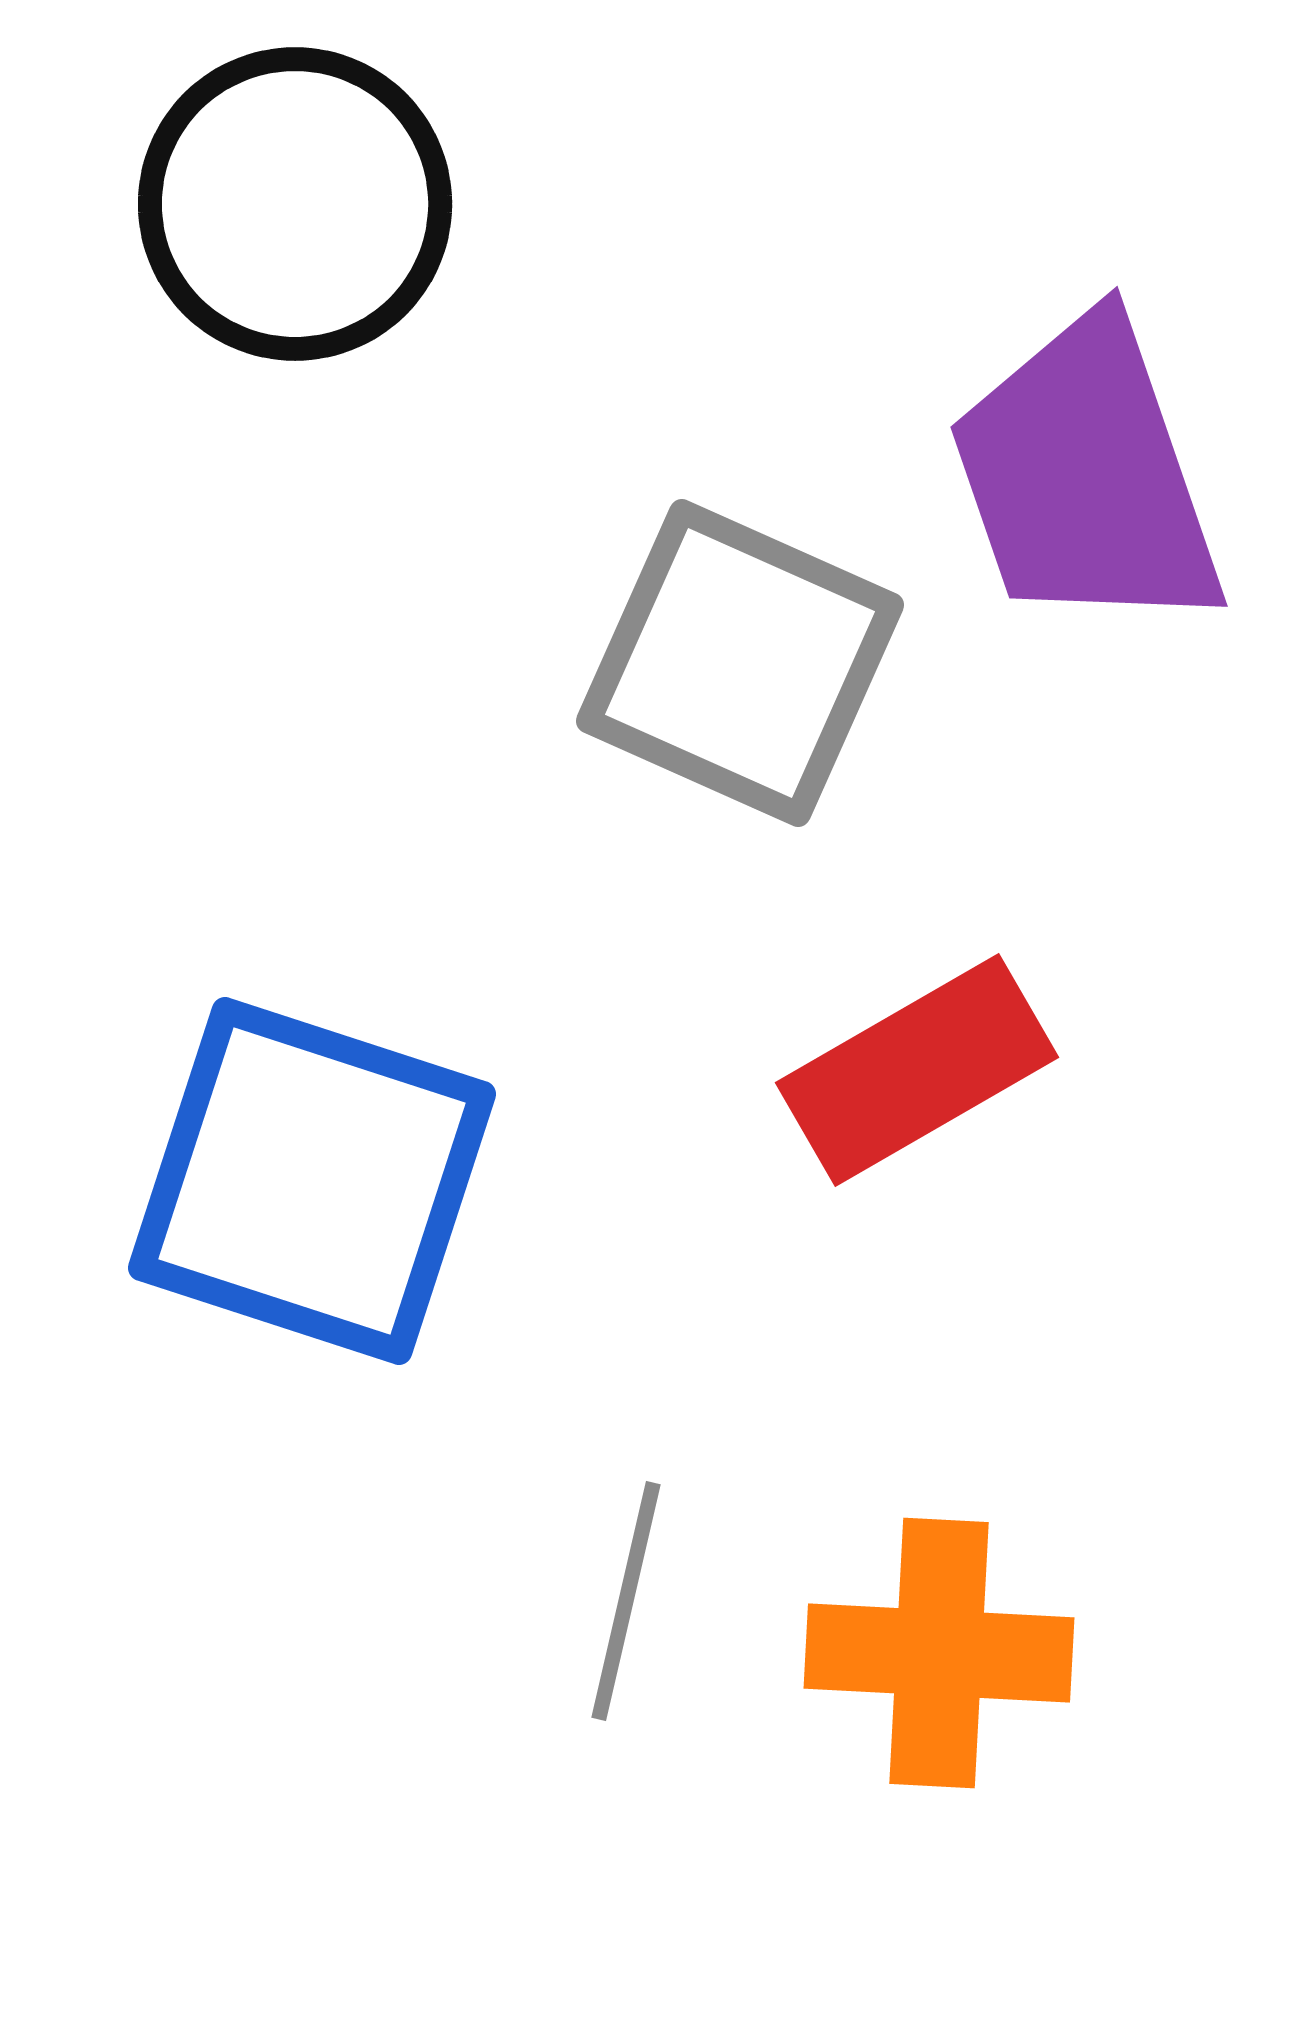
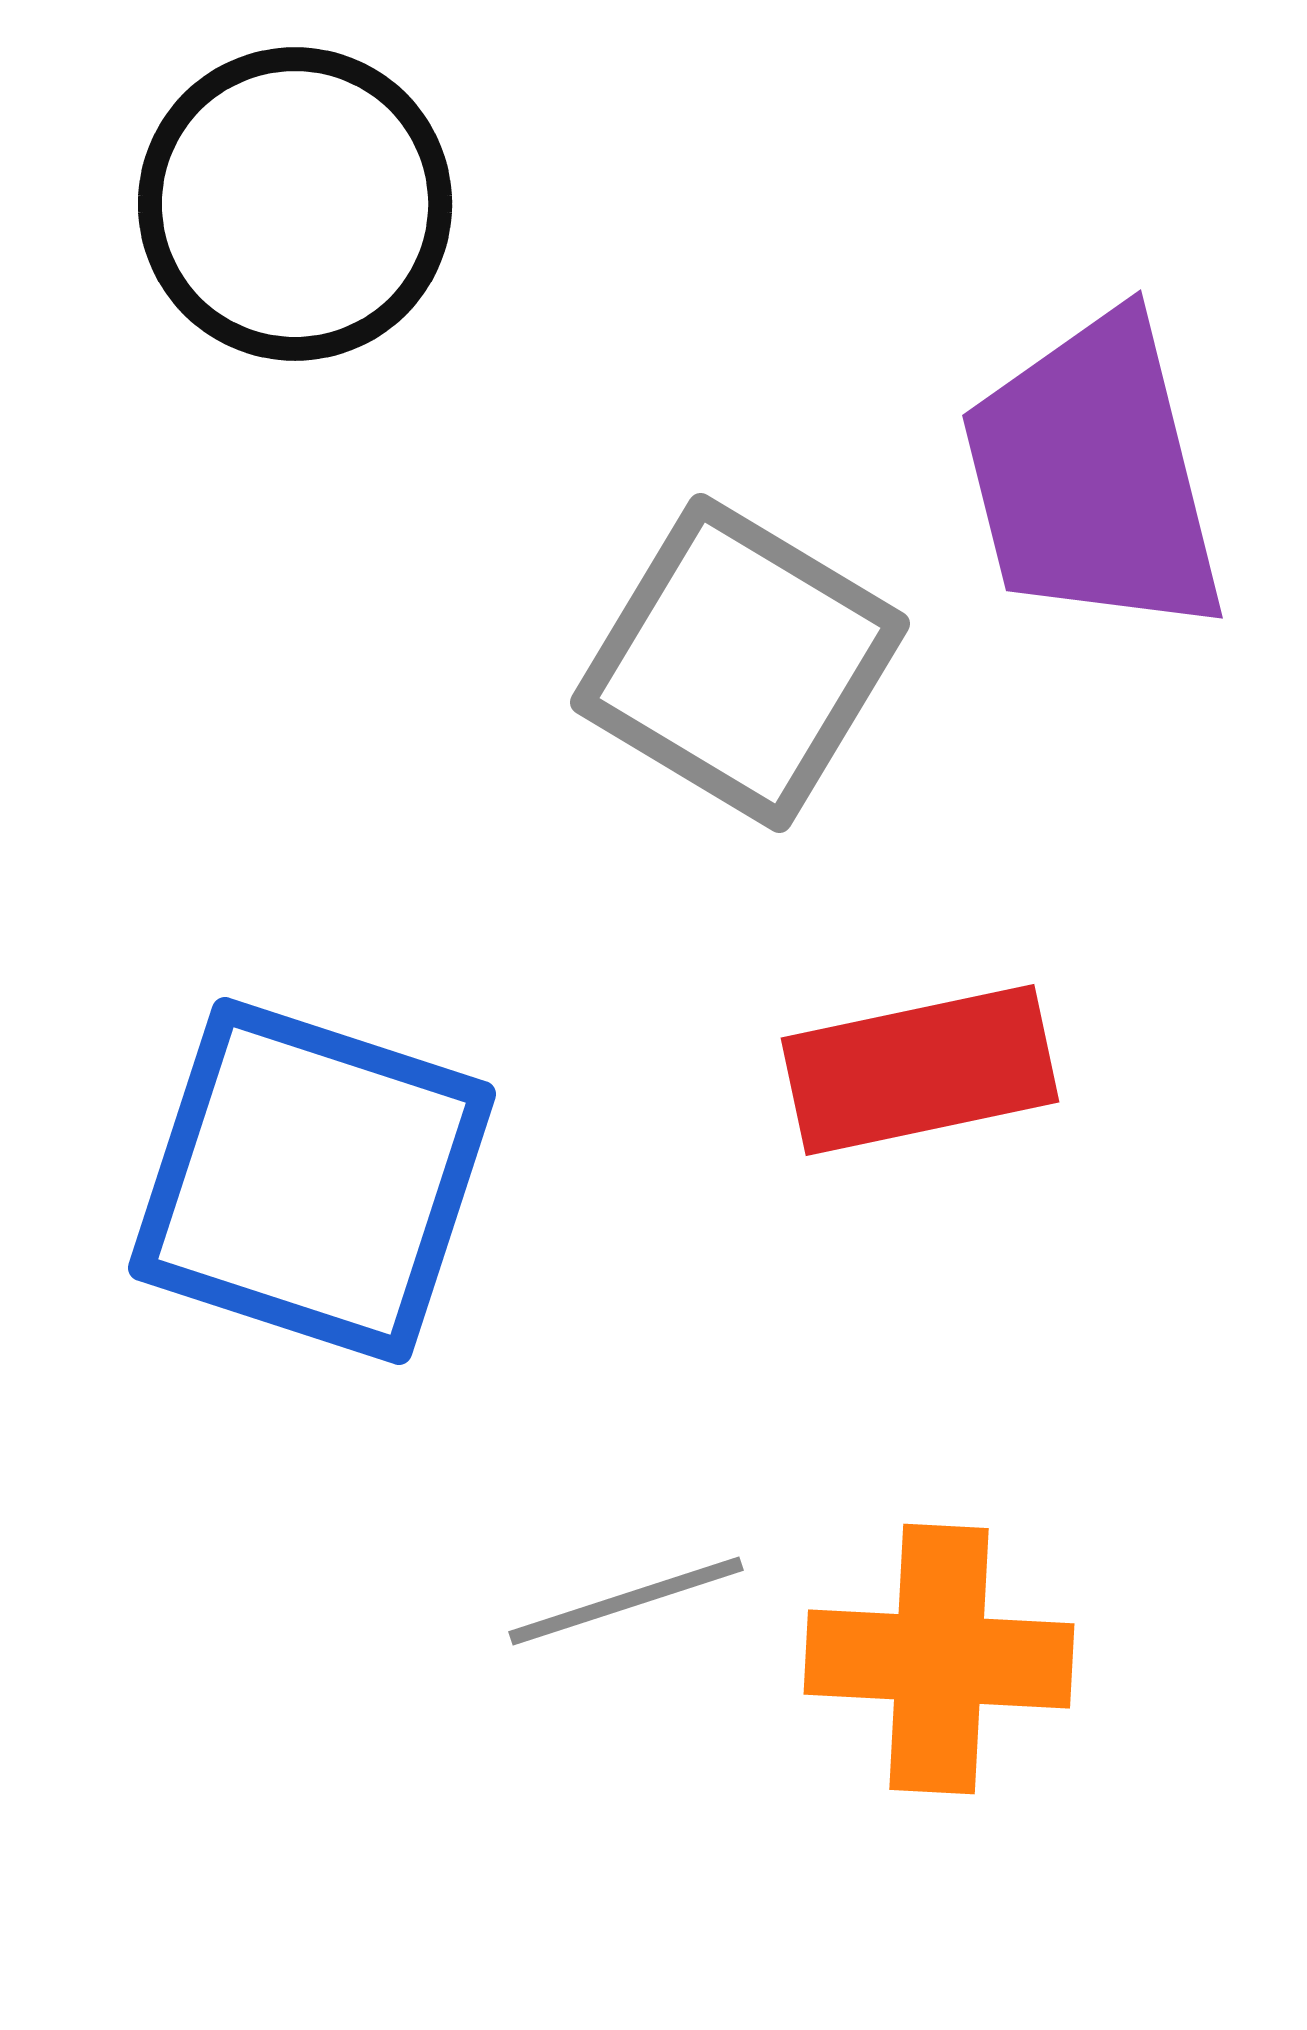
purple trapezoid: moved 7 px right; rotated 5 degrees clockwise
gray square: rotated 7 degrees clockwise
red rectangle: moved 3 px right; rotated 18 degrees clockwise
gray line: rotated 59 degrees clockwise
orange cross: moved 6 px down
